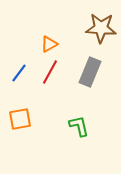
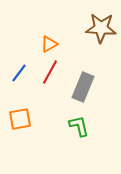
gray rectangle: moved 7 px left, 15 px down
